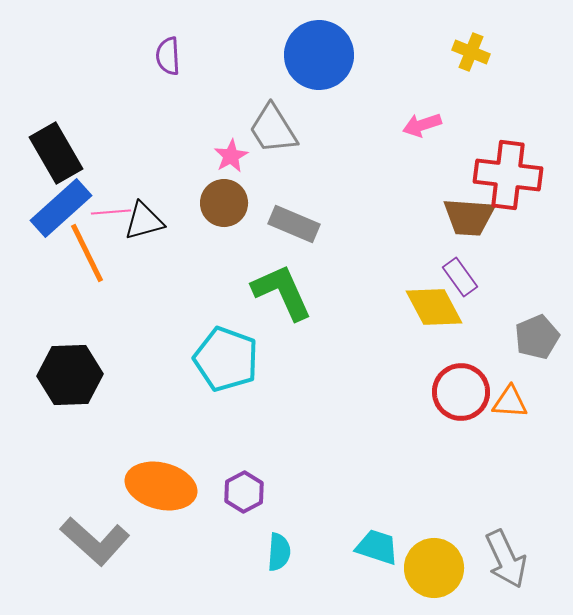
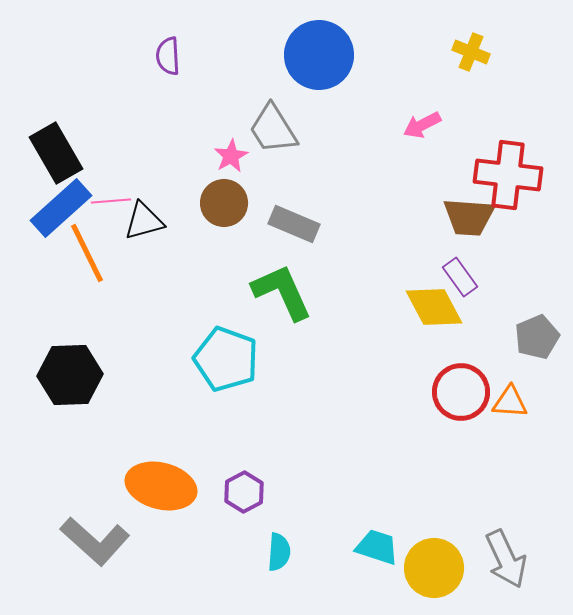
pink arrow: rotated 9 degrees counterclockwise
pink line: moved 11 px up
